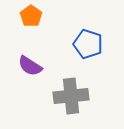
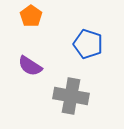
gray cross: rotated 16 degrees clockwise
